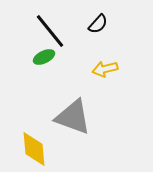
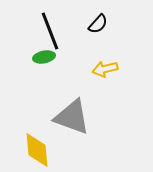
black line: rotated 18 degrees clockwise
green ellipse: rotated 15 degrees clockwise
gray triangle: moved 1 px left
yellow diamond: moved 3 px right, 1 px down
